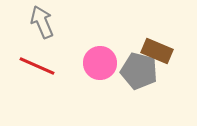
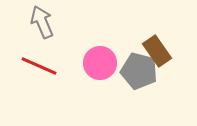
brown rectangle: rotated 32 degrees clockwise
red line: moved 2 px right
